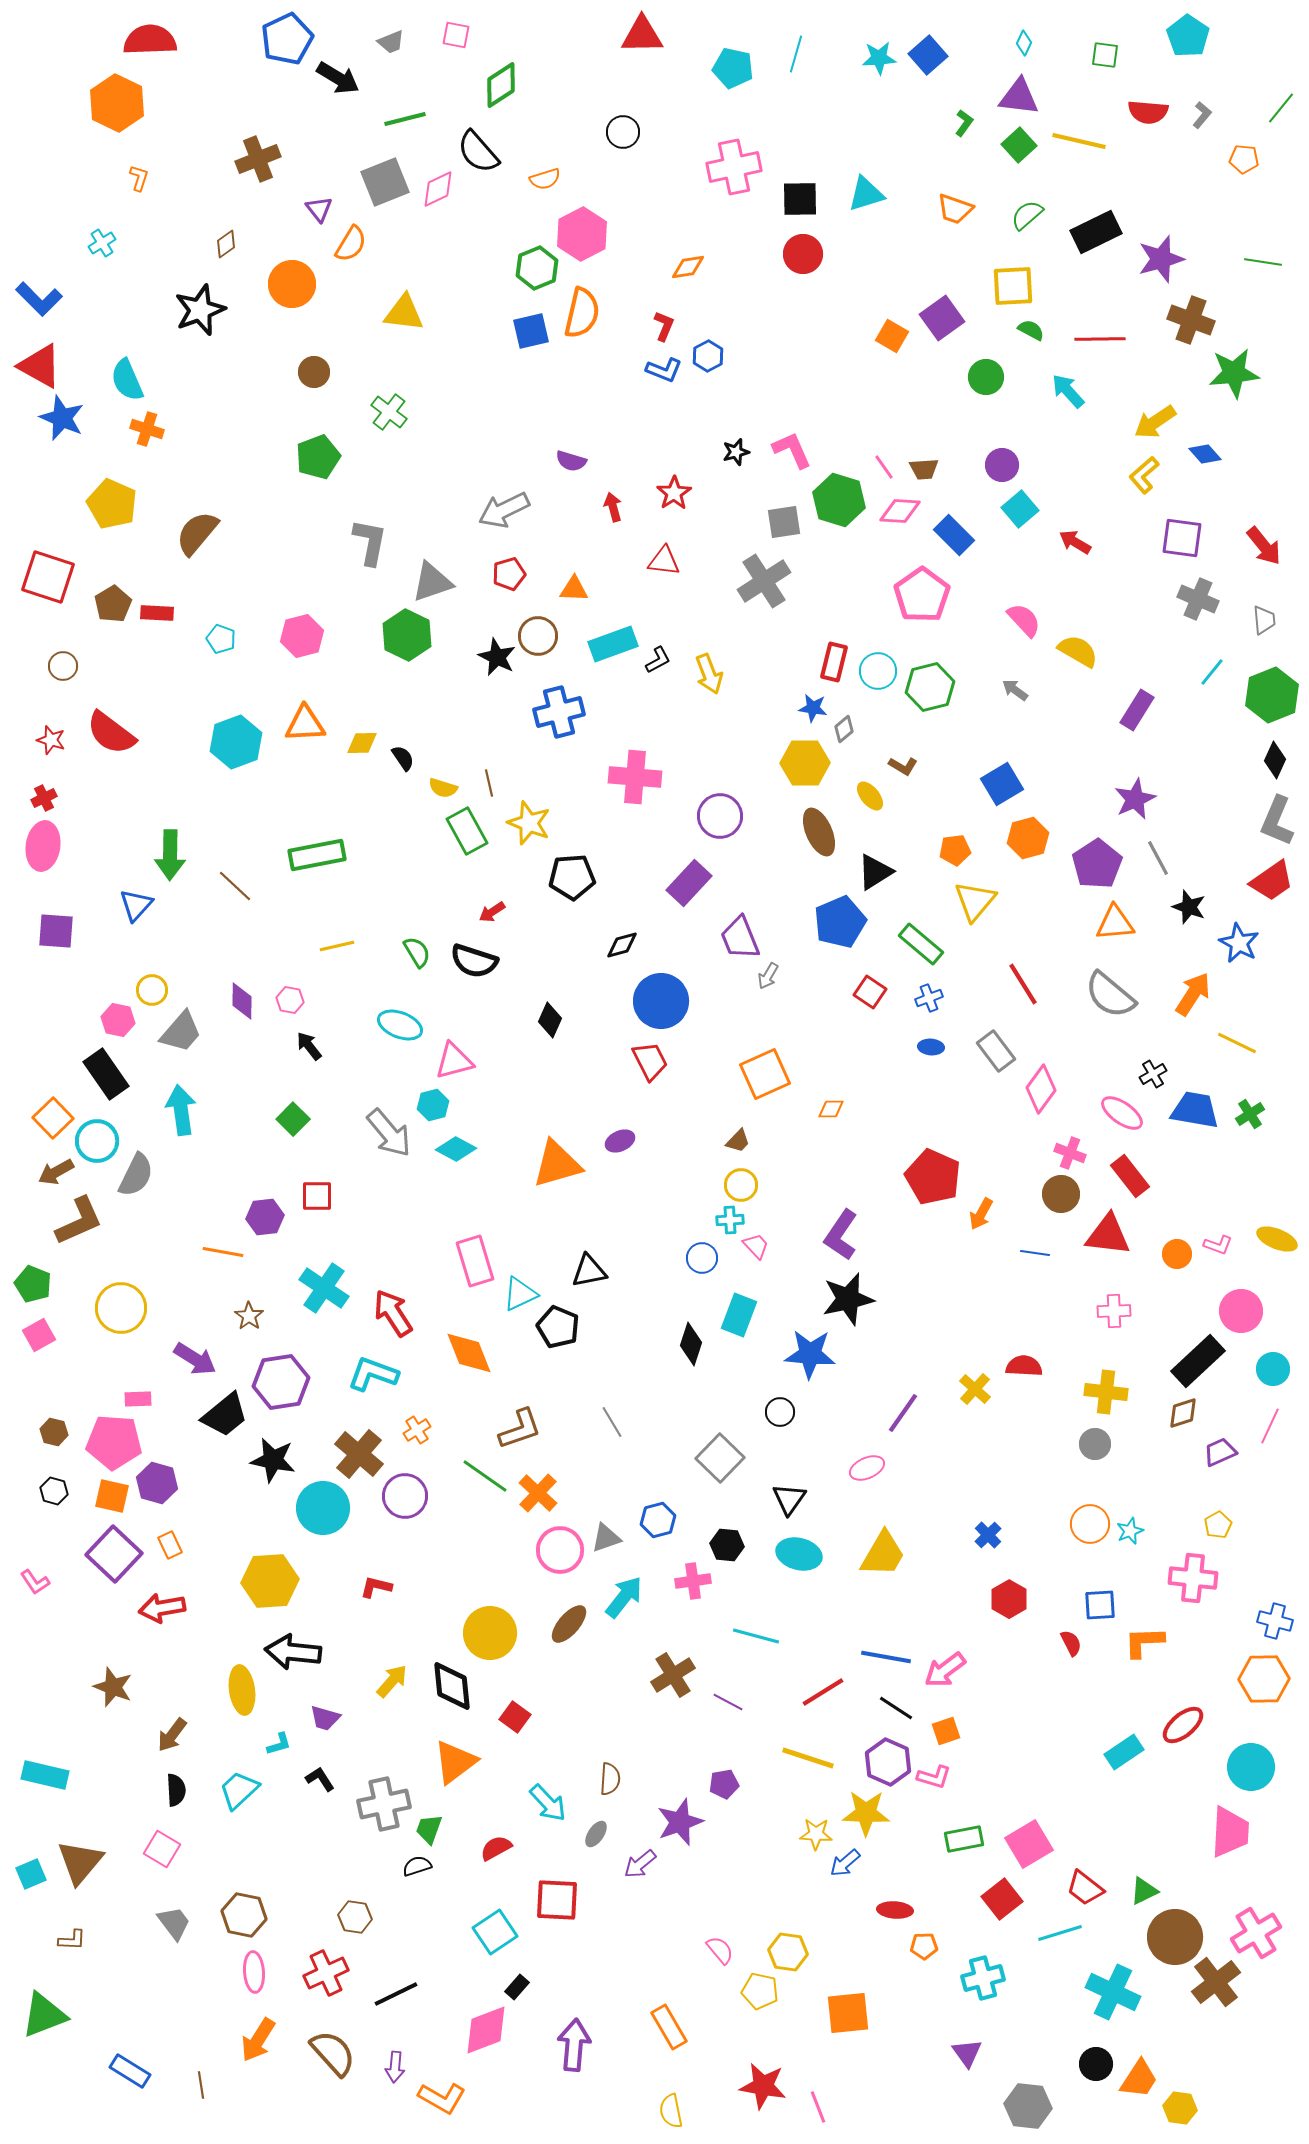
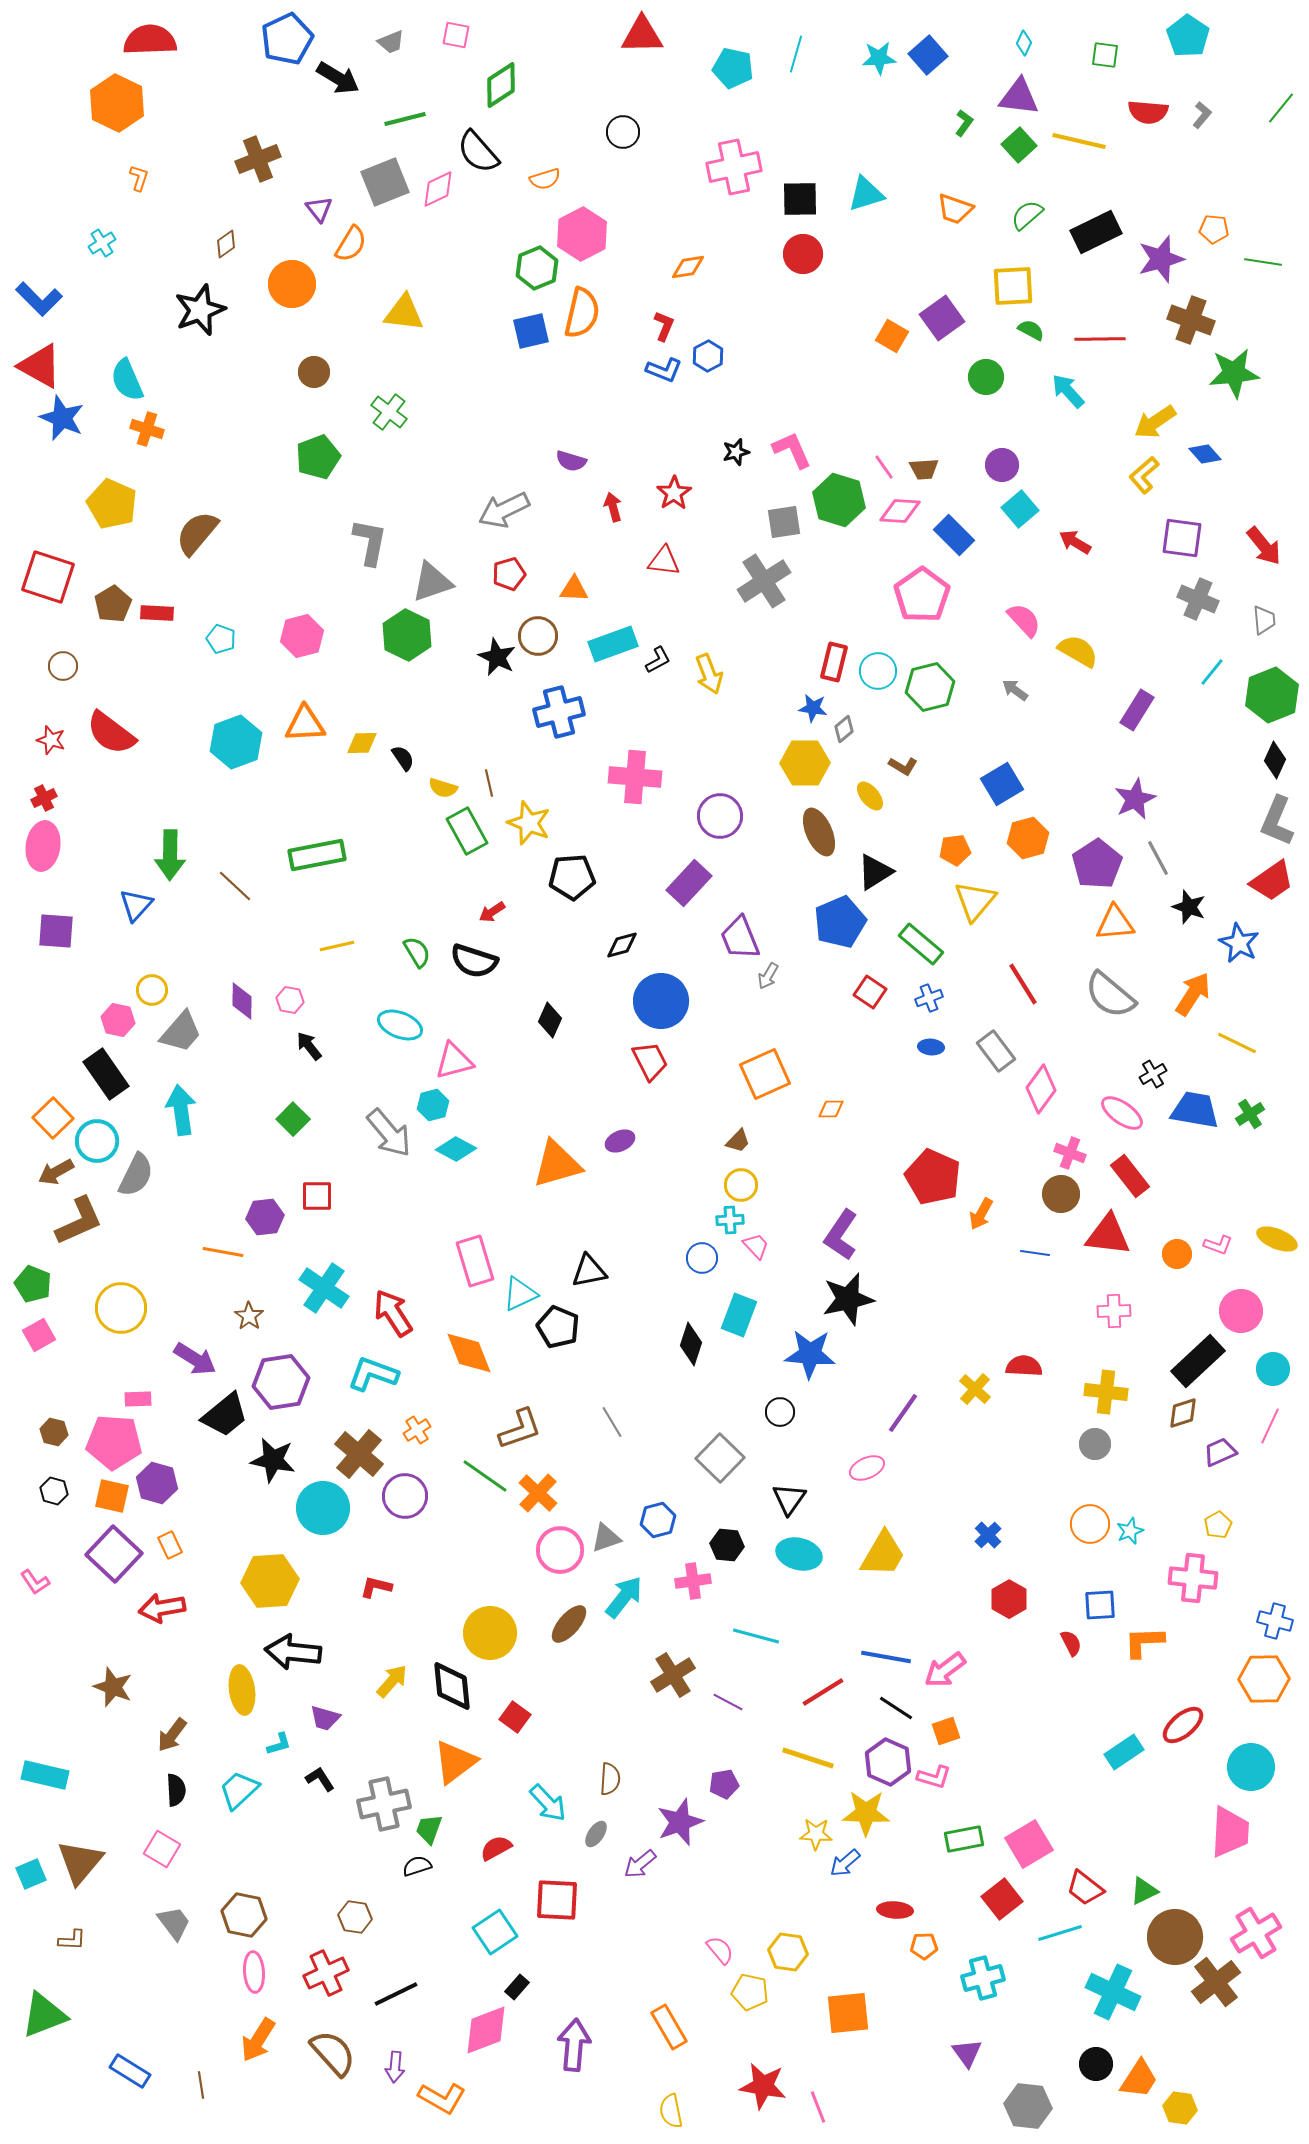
orange pentagon at (1244, 159): moved 30 px left, 70 px down
yellow pentagon at (760, 1991): moved 10 px left, 1 px down
